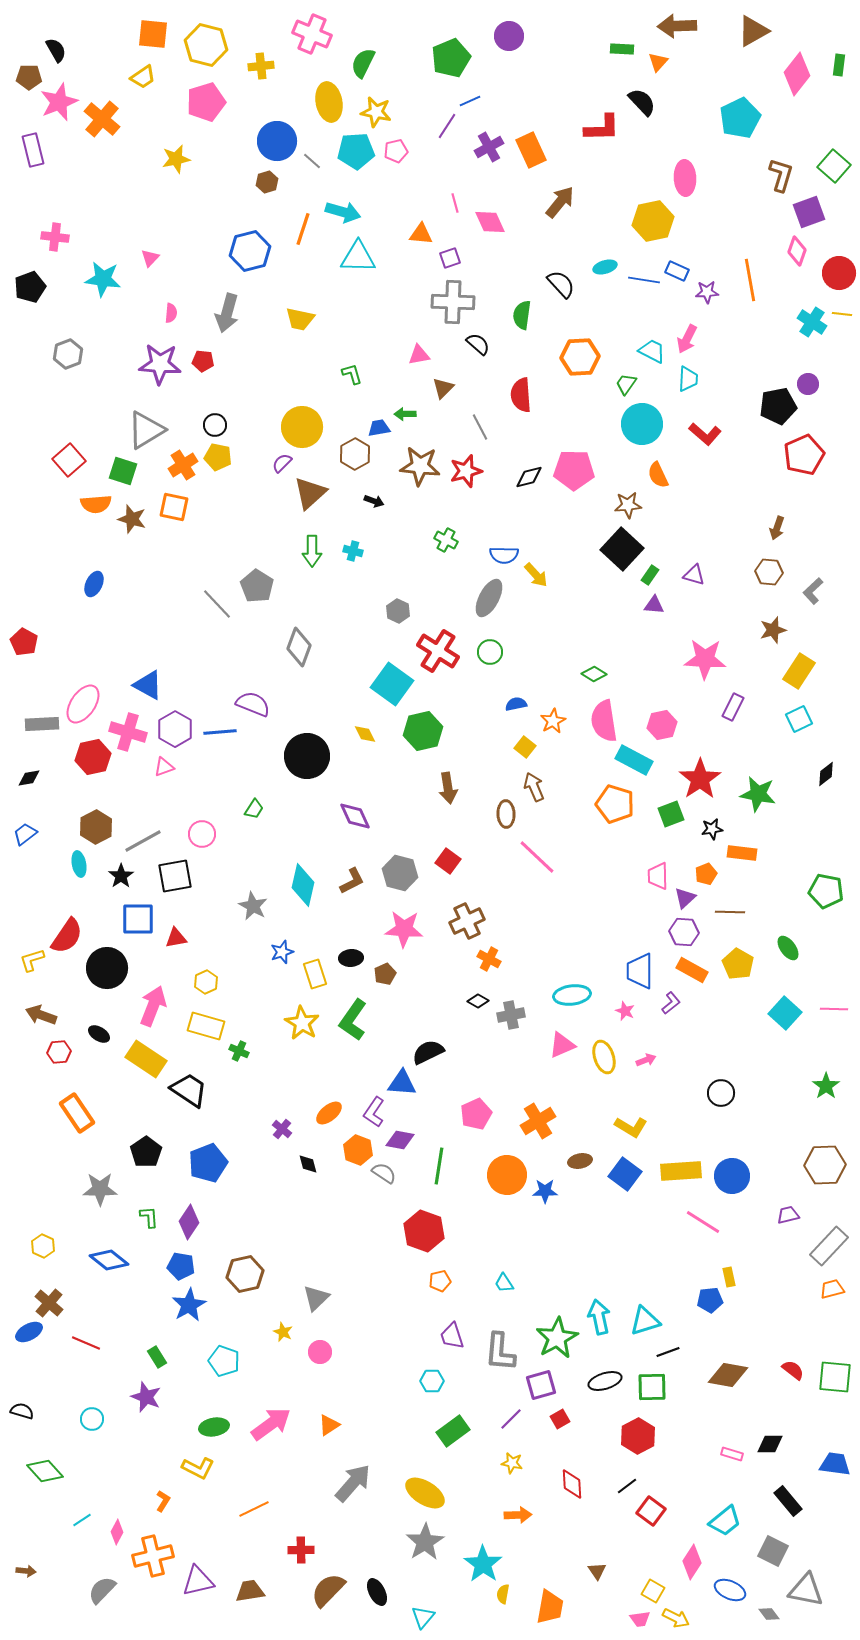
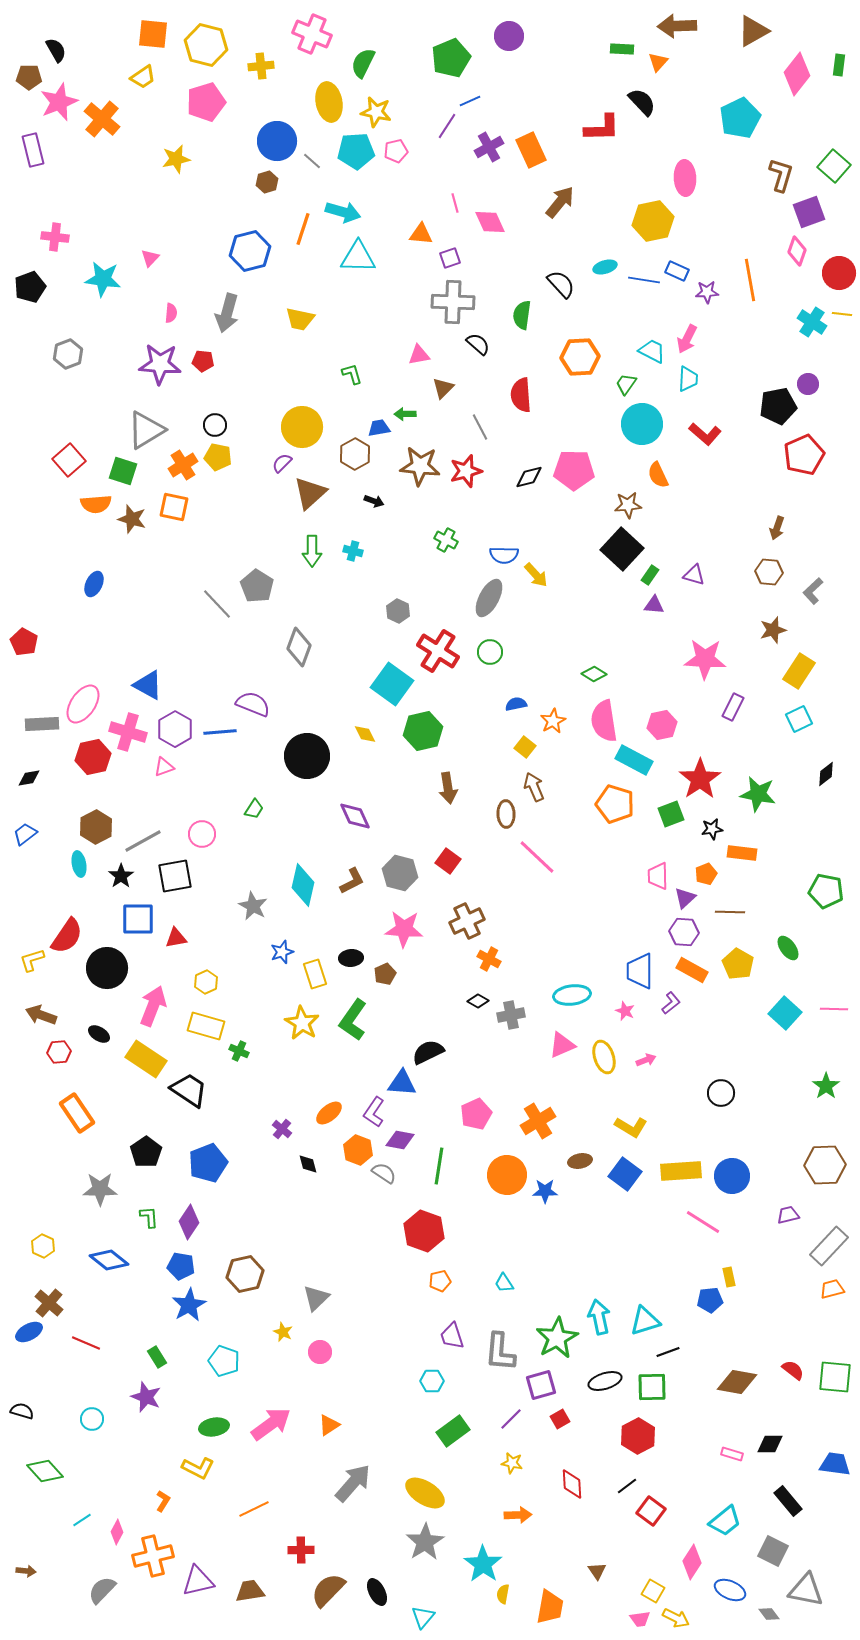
brown diamond at (728, 1375): moved 9 px right, 7 px down
